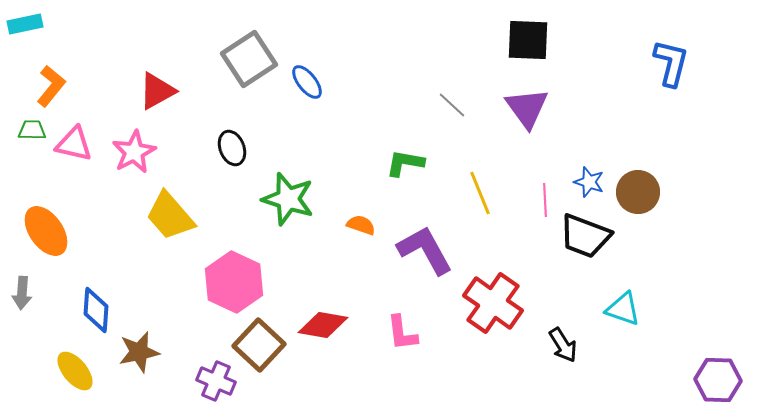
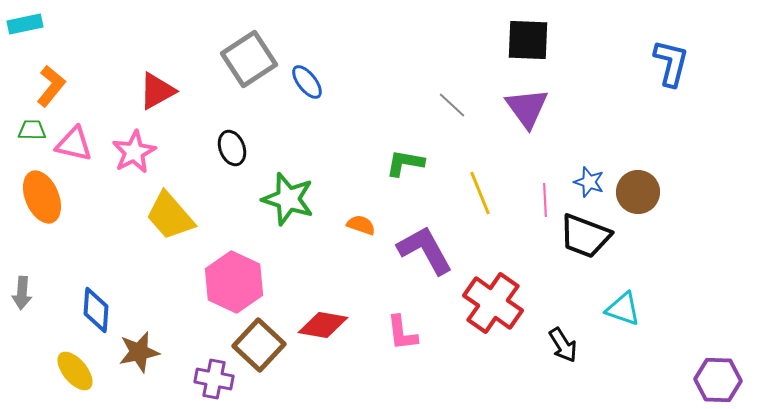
orange ellipse: moved 4 px left, 34 px up; rotated 12 degrees clockwise
purple cross: moved 2 px left, 2 px up; rotated 12 degrees counterclockwise
